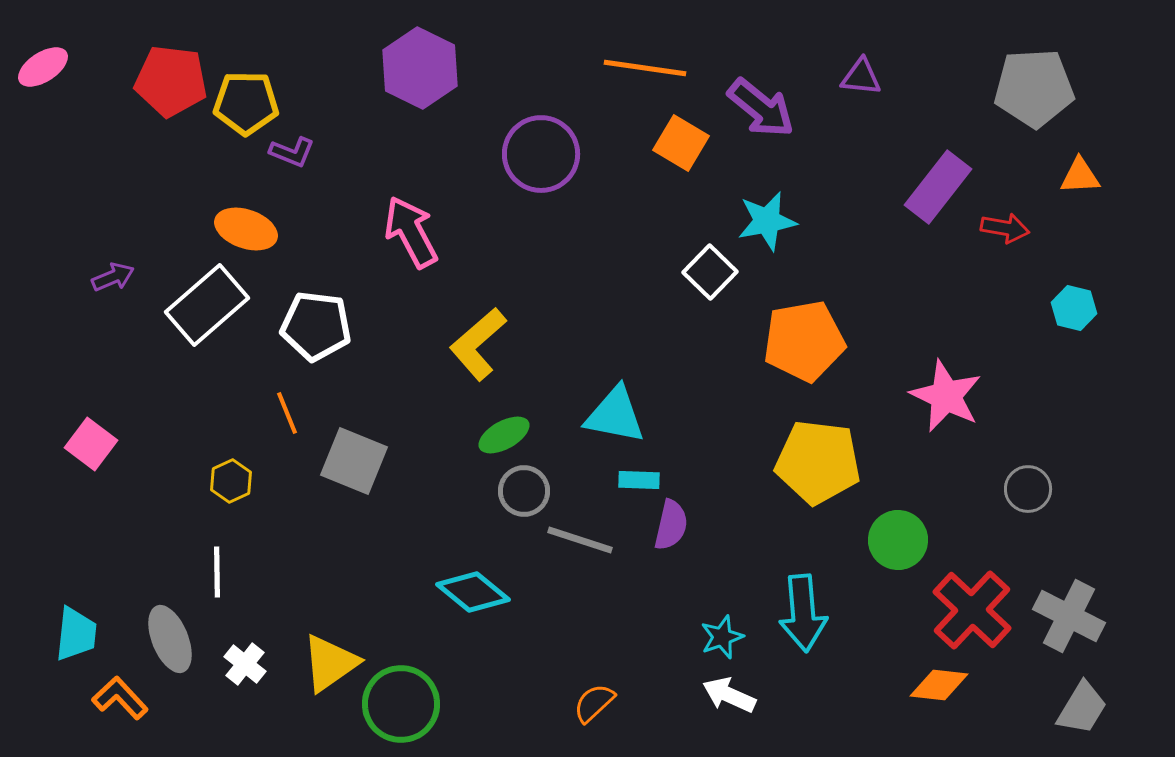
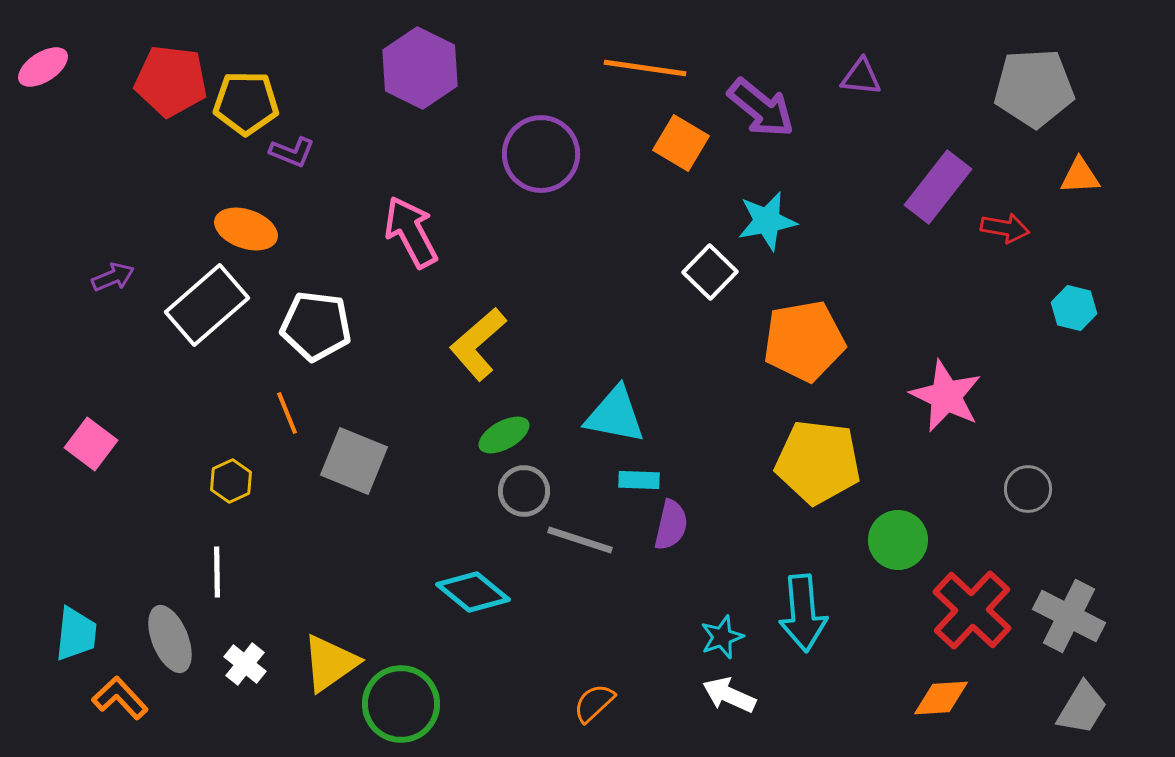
orange diamond at (939, 685): moved 2 px right, 13 px down; rotated 10 degrees counterclockwise
